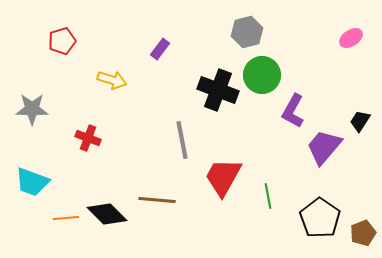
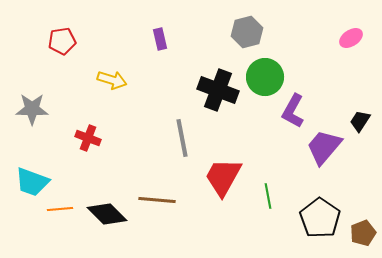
red pentagon: rotated 8 degrees clockwise
purple rectangle: moved 10 px up; rotated 50 degrees counterclockwise
green circle: moved 3 px right, 2 px down
gray line: moved 2 px up
orange line: moved 6 px left, 9 px up
